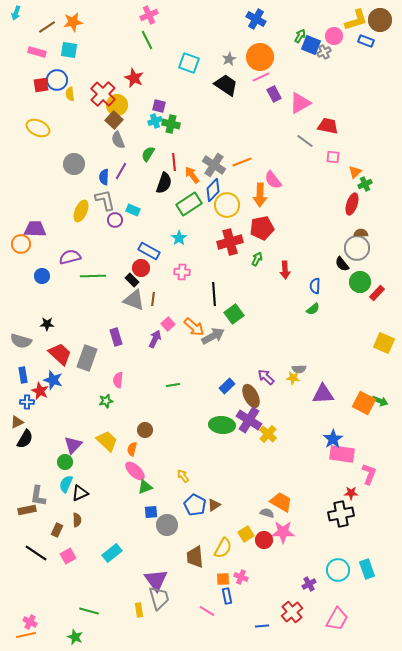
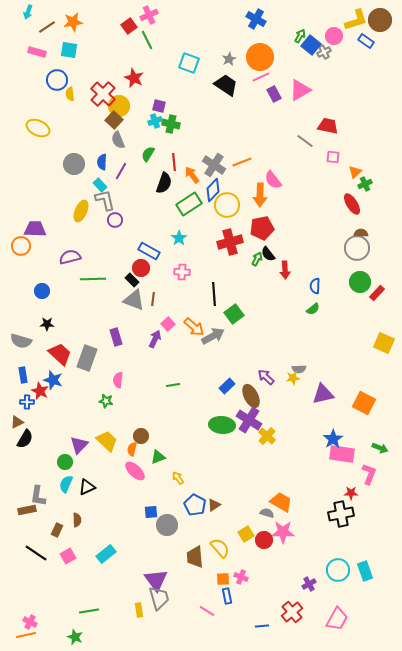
cyan arrow at (16, 13): moved 12 px right, 1 px up
blue rectangle at (366, 41): rotated 14 degrees clockwise
blue square at (311, 45): rotated 18 degrees clockwise
red square at (41, 85): moved 88 px right, 59 px up; rotated 28 degrees counterclockwise
pink triangle at (300, 103): moved 13 px up
yellow circle at (117, 105): moved 2 px right, 1 px down
blue semicircle at (104, 177): moved 2 px left, 15 px up
red ellipse at (352, 204): rotated 50 degrees counterclockwise
cyan rectangle at (133, 210): moved 33 px left, 25 px up; rotated 24 degrees clockwise
orange circle at (21, 244): moved 2 px down
black semicircle at (342, 264): moved 74 px left, 10 px up
blue circle at (42, 276): moved 15 px down
green line at (93, 276): moved 3 px down
yellow star at (293, 378): rotated 16 degrees counterclockwise
purple triangle at (323, 394): rotated 10 degrees counterclockwise
green star at (106, 401): rotated 24 degrees clockwise
green arrow at (380, 401): moved 47 px down
brown circle at (145, 430): moved 4 px left, 6 px down
yellow cross at (268, 434): moved 1 px left, 2 px down
purple triangle at (73, 445): moved 6 px right
yellow arrow at (183, 476): moved 5 px left, 2 px down
green triangle at (145, 487): moved 13 px right, 30 px up
black triangle at (80, 493): moved 7 px right, 6 px up
yellow semicircle at (223, 548): moved 3 px left; rotated 70 degrees counterclockwise
cyan rectangle at (112, 553): moved 6 px left, 1 px down
cyan rectangle at (367, 569): moved 2 px left, 2 px down
green line at (89, 611): rotated 24 degrees counterclockwise
